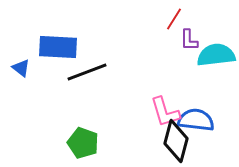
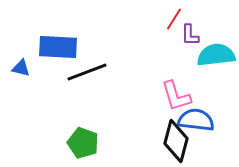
purple L-shape: moved 1 px right, 5 px up
blue triangle: rotated 24 degrees counterclockwise
pink L-shape: moved 11 px right, 16 px up
